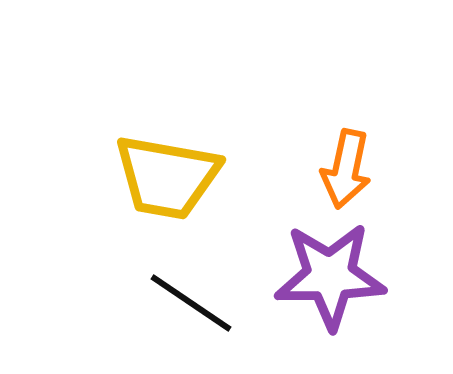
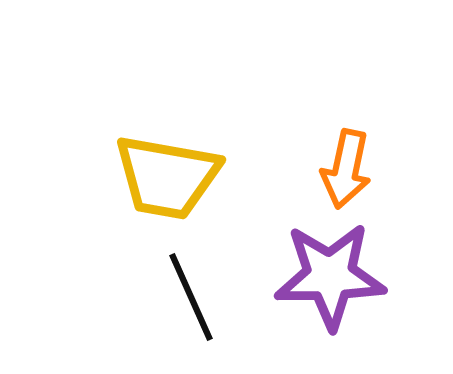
black line: moved 6 px up; rotated 32 degrees clockwise
